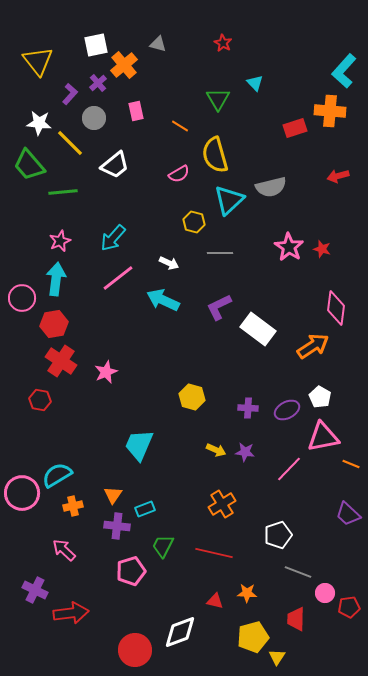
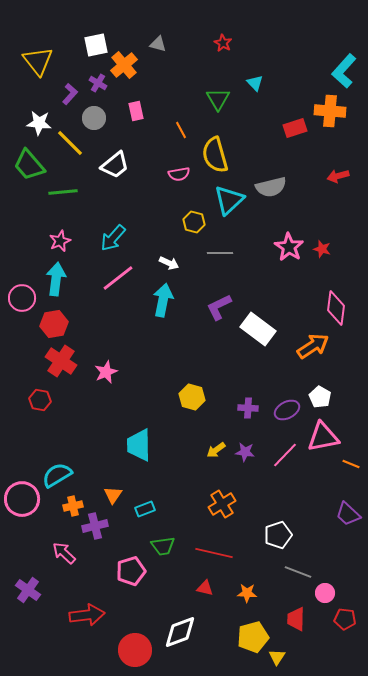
purple cross at (98, 83): rotated 18 degrees counterclockwise
orange line at (180, 126): moved 1 px right, 4 px down; rotated 30 degrees clockwise
pink semicircle at (179, 174): rotated 20 degrees clockwise
cyan arrow at (163, 300): rotated 76 degrees clockwise
cyan trapezoid at (139, 445): rotated 24 degrees counterclockwise
yellow arrow at (216, 450): rotated 120 degrees clockwise
pink line at (289, 469): moved 4 px left, 14 px up
pink circle at (22, 493): moved 6 px down
purple cross at (117, 526): moved 22 px left; rotated 20 degrees counterclockwise
green trapezoid at (163, 546): rotated 125 degrees counterclockwise
pink arrow at (64, 550): moved 3 px down
purple cross at (35, 590): moved 7 px left; rotated 10 degrees clockwise
red triangle at (215, 601): moved 10 px left, 13 px up
red pentagon at (349, 607): moved 4 px left, 12 px down; rotated 15 degrees clockwise
red arrow at (71, 613): moved 16 px right, 2 px down
